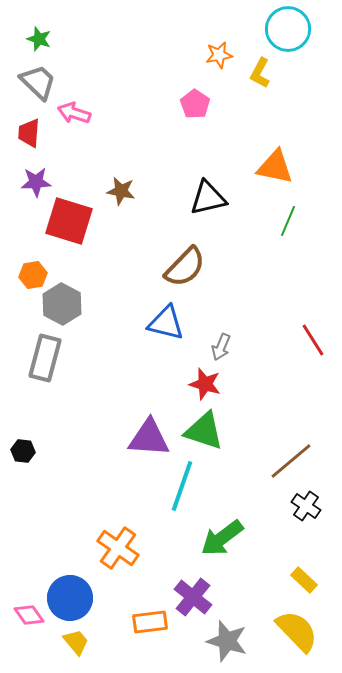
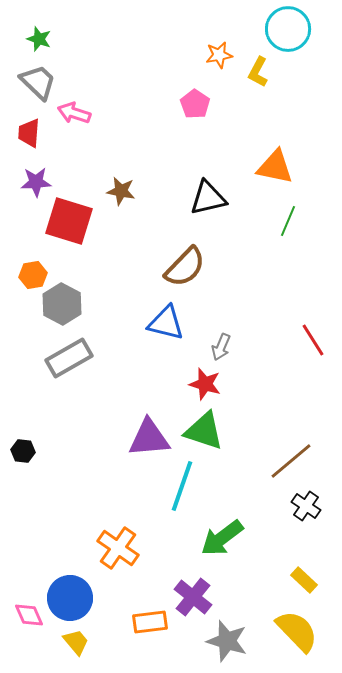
yellow L-shape: moved 2 px left, 1 px up
gray rectangle: moved 24 px right; rotated 45 degrees clockwise
purple triangle: rotated 9 degrees counterclockwise
pink diamond: rotated 12 degrees clockwise
